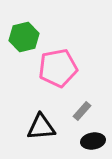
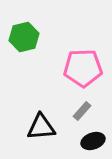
pink pentagon: moved 25 px right; rotated 9 degrees clockwise
black ellipse: rotated 10 degrees counterclockwise
